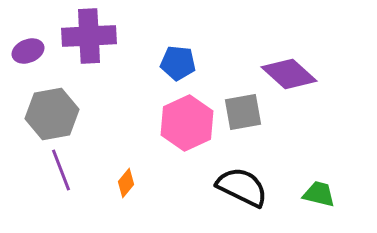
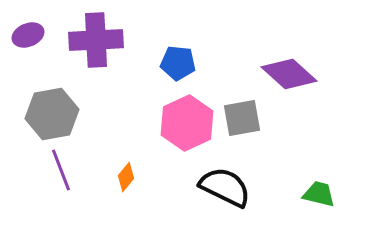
purple cross: moved 7 px right, 4 px down
purple ellipse: moved 16 px up
gray square: moved 1 px left, 6 px down
orange diamond: moved 6 px up
black semicircle: moved 17 px left
